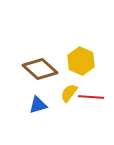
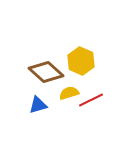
brown diamond: moved 6 px right, 3 px down
yellow semicircle: rotated 36 degrees clockwise
red line: moved 3 px down; rotated 30 degrees counterclockwise
